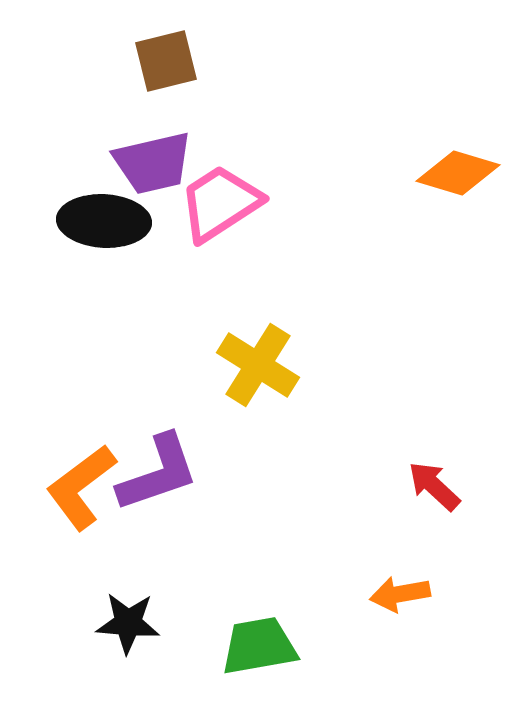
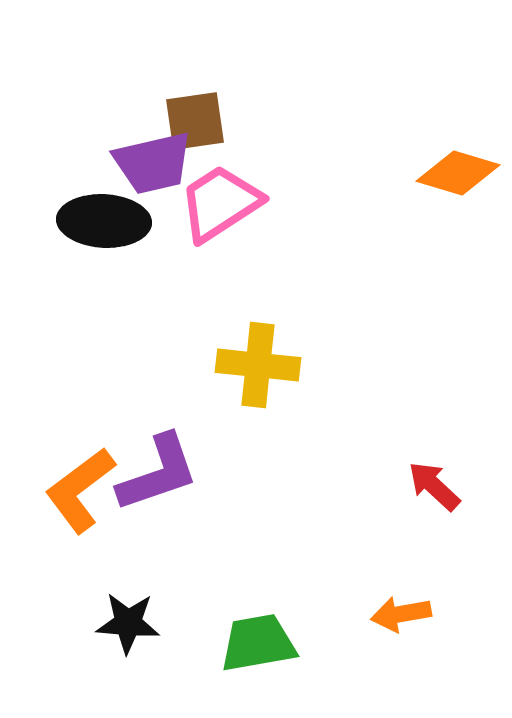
brown square: moved 29 px right, 60 px down; rotated 6 degrees clockwise
yellow cross: rotated 26 degrees counterclockwise
orange L-shape: moved 1 px left, 3 px down
orange arrow: moved 1 px right, 20 px down
green trapezoid: moved 1 px left, 3 px up
